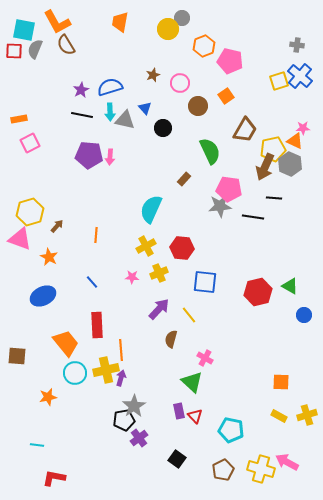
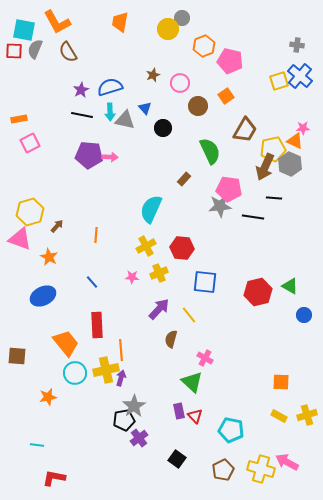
brown semicircle at (66, 45): moved 2 px right, 7 px down
pink arrow at (110, 157): rotated 91 degrees counterclockwise
